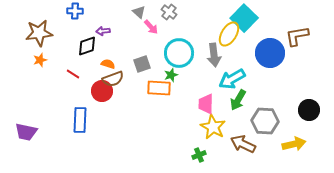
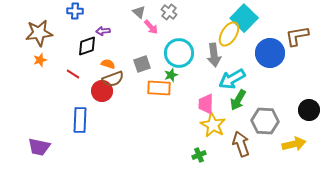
yellow star: moved 2 px up
purple trapezoid: moved 13 px right, 15 px down
brown arrow: moved 2 px left; rotated 45 degrees clockwise
